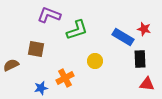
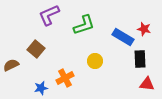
purple L-shape: rotated 45 degrees counterclockwise
green L-shape: moved 7 px right, 5 px up
brown square: rotated 30 degrees clockwise
